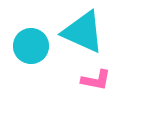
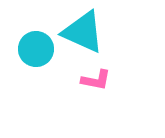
cyan circle: moved 5 px right, 3 px down
